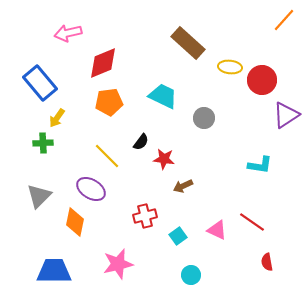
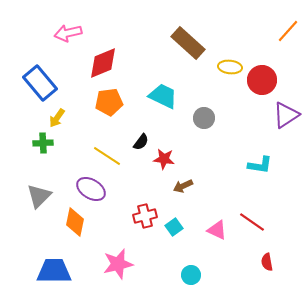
orange line: moved 4 px right, 11 px down
yellow line: rotated 12 degrees counterclockwise
cyan square: moved 4 px left, 9 px up
